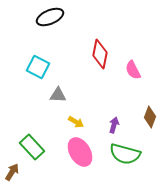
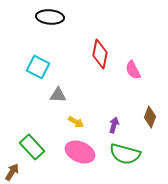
black ellipse: rotated 28 degrees clockwise
pink ellipse: rotated 36 degrees counterclockwise
